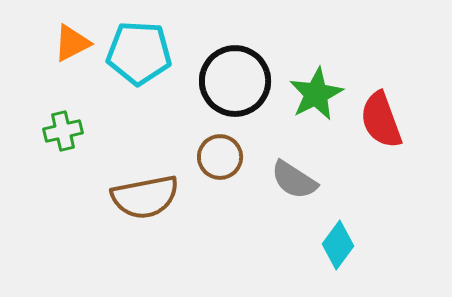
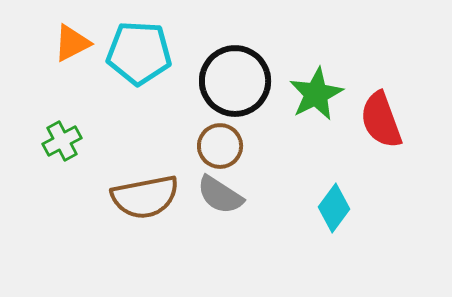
green cross: moved 1 px left, 10 px down; rotated 15 degrees counterclockwise
brown circle: moved 11 px up
gray semicircle: moved 74 px left, 15 px down
cyan diamond: moved 4 px left, 37 px up
